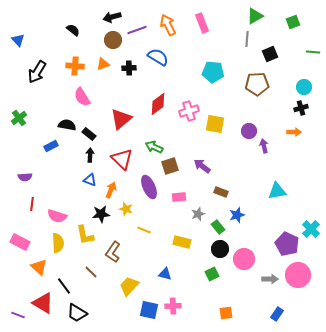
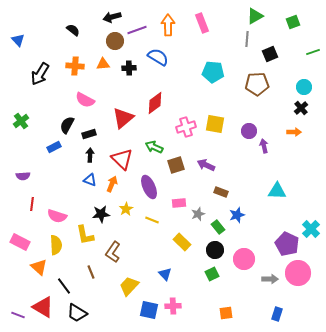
orange arrow at (168, 25): rotated 25 degrees clockwise
brown circle at (113, 40): moved 2 px right, 1 px down
green line at (313, 52): rotated 24 degrees counterclockwise
orange triangle at (103, 64): rotated 16 degrees clockwise
black arrow at (37, 72): moved 3 px right, 2 px down
pink semicircle at (82, 97): moved 3 px right, 3 px down; rotated 30 degrees counterclockwise
red diamond at (158, 104): moved 3 px left, 1 px up
black cross at (301, 108): rotated 24 degrees counterclockwise
pink cross at (189, 111): moved 3 px left, 16 px down
green cross at (19, 118): moved 2 px right, 3 px down
red triangle at (121, 119): moved 2 px right, 1 px up
black semicircle at (67, 125): rotated 72 degrees counterclockwise
black rectangle at (89, 134): rotated 56 degrees counterclockwise
blue rectangle at (51, 146): moved 3 px right, 1 px down
brown square at (170, 166): moved 6 px right, 1 px up
purple arrow at (202, 166): moved 4 px right, 1 px up; rotated 12 degrees counterclockwise
purple semicircle at (25, 177): moved 2 px left, 1 px up
orange arrow at (111, 190): moved 1 px right, 6 px up
cyan triangle at (277, 191): rotated 12 degrees clockwise
pink rectangle at (179, 197): moved 6 px down
yellow star at (126, 209): rotated 24 degrees clockwise
yellow line at (144, 230): moved 8 px right, 10 px up
yellow rectangle at (182, 242): rotated 30 degrees clockwise
yellow semicircle at (58, 243): moved 2 px left, 2 px down
black circle at (220, 249): moved 5 px left, 1 px down
brown line at (91, 272): rotated 24 degrees clockwise
blue triangle at (165, 274): rotated 32 degrees clockwise
pink circle at (298, 275): moved 2 px up
red triangle at (43, 303): moved 4 px down
blue rectangle at (277, 314): rotated 16 degrees counterclockwise
